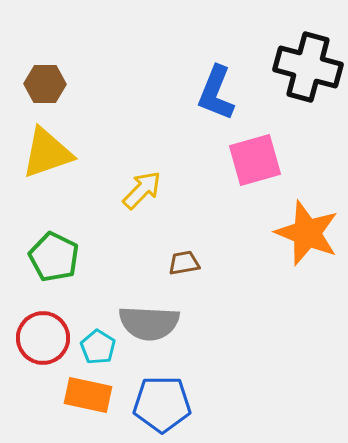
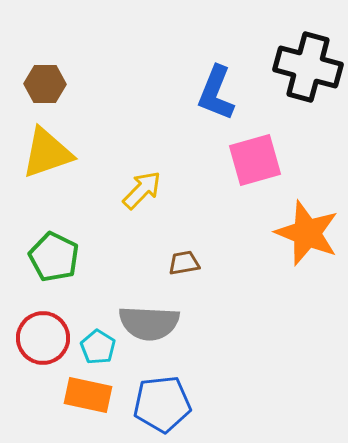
blue pentagon: rotated 6 degrees counterclockwise
